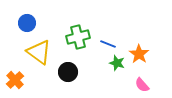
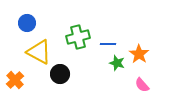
blue line: rotated 21 degrees counterclockwise
yellow triangle: rotated 8 degrees counterclockwise
black circle: moved 8 px left, 2 px down
